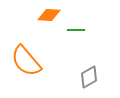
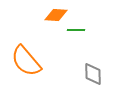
orange diamond: moved 7 px right
gray diamond: moved 4 px right, 3 px up; rotated 60 degrees counterclockwise
